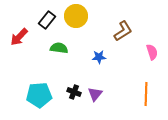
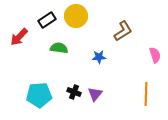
black rectangle: rotated 18 degrees clockwise
pink semicircle: moved 3 px right, 3 px down
